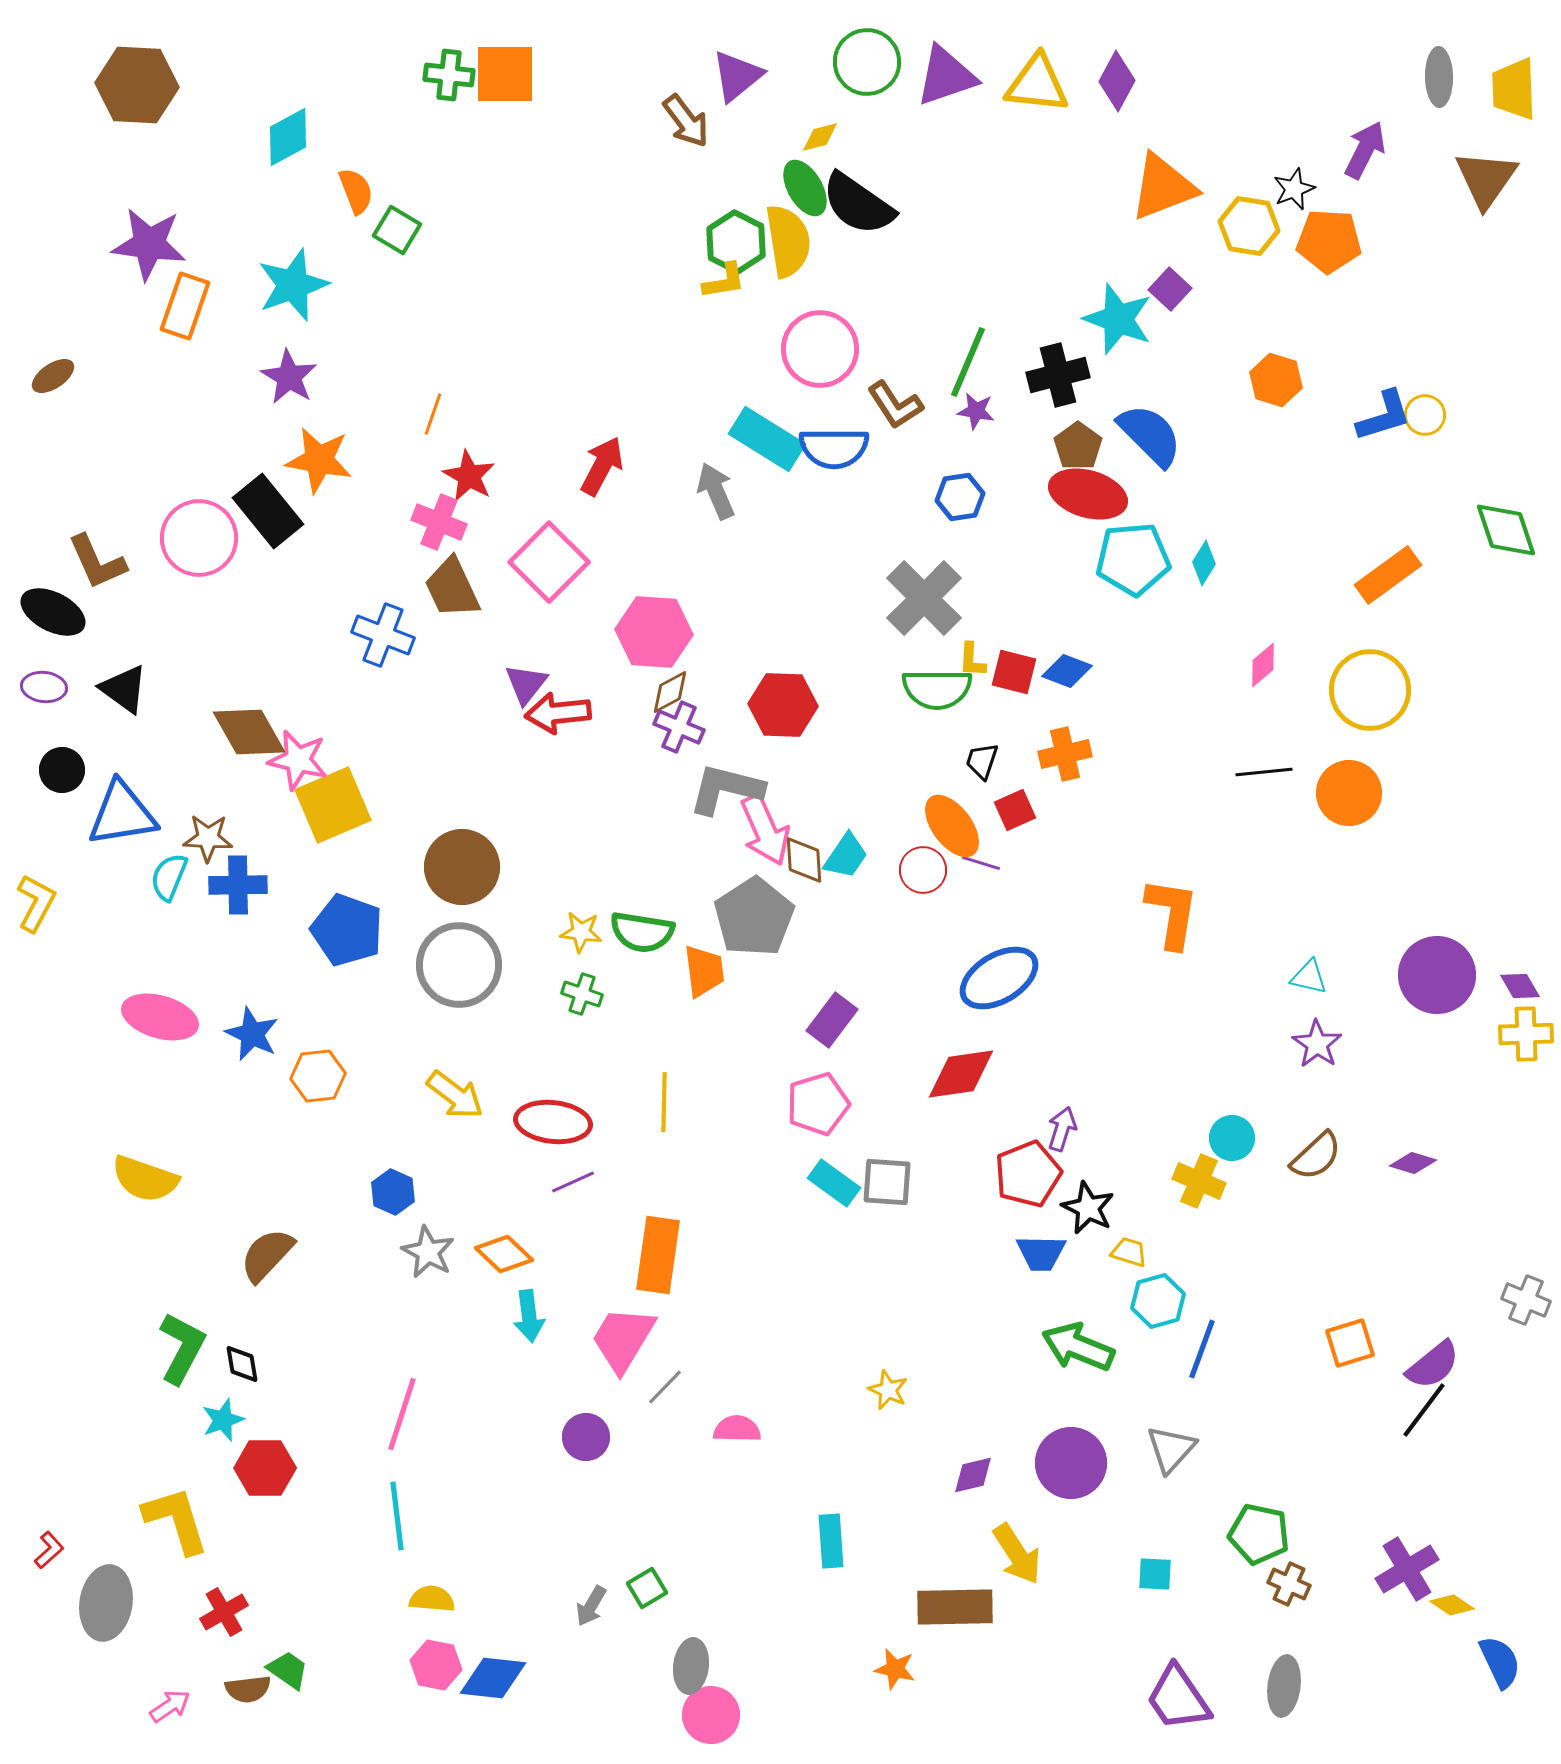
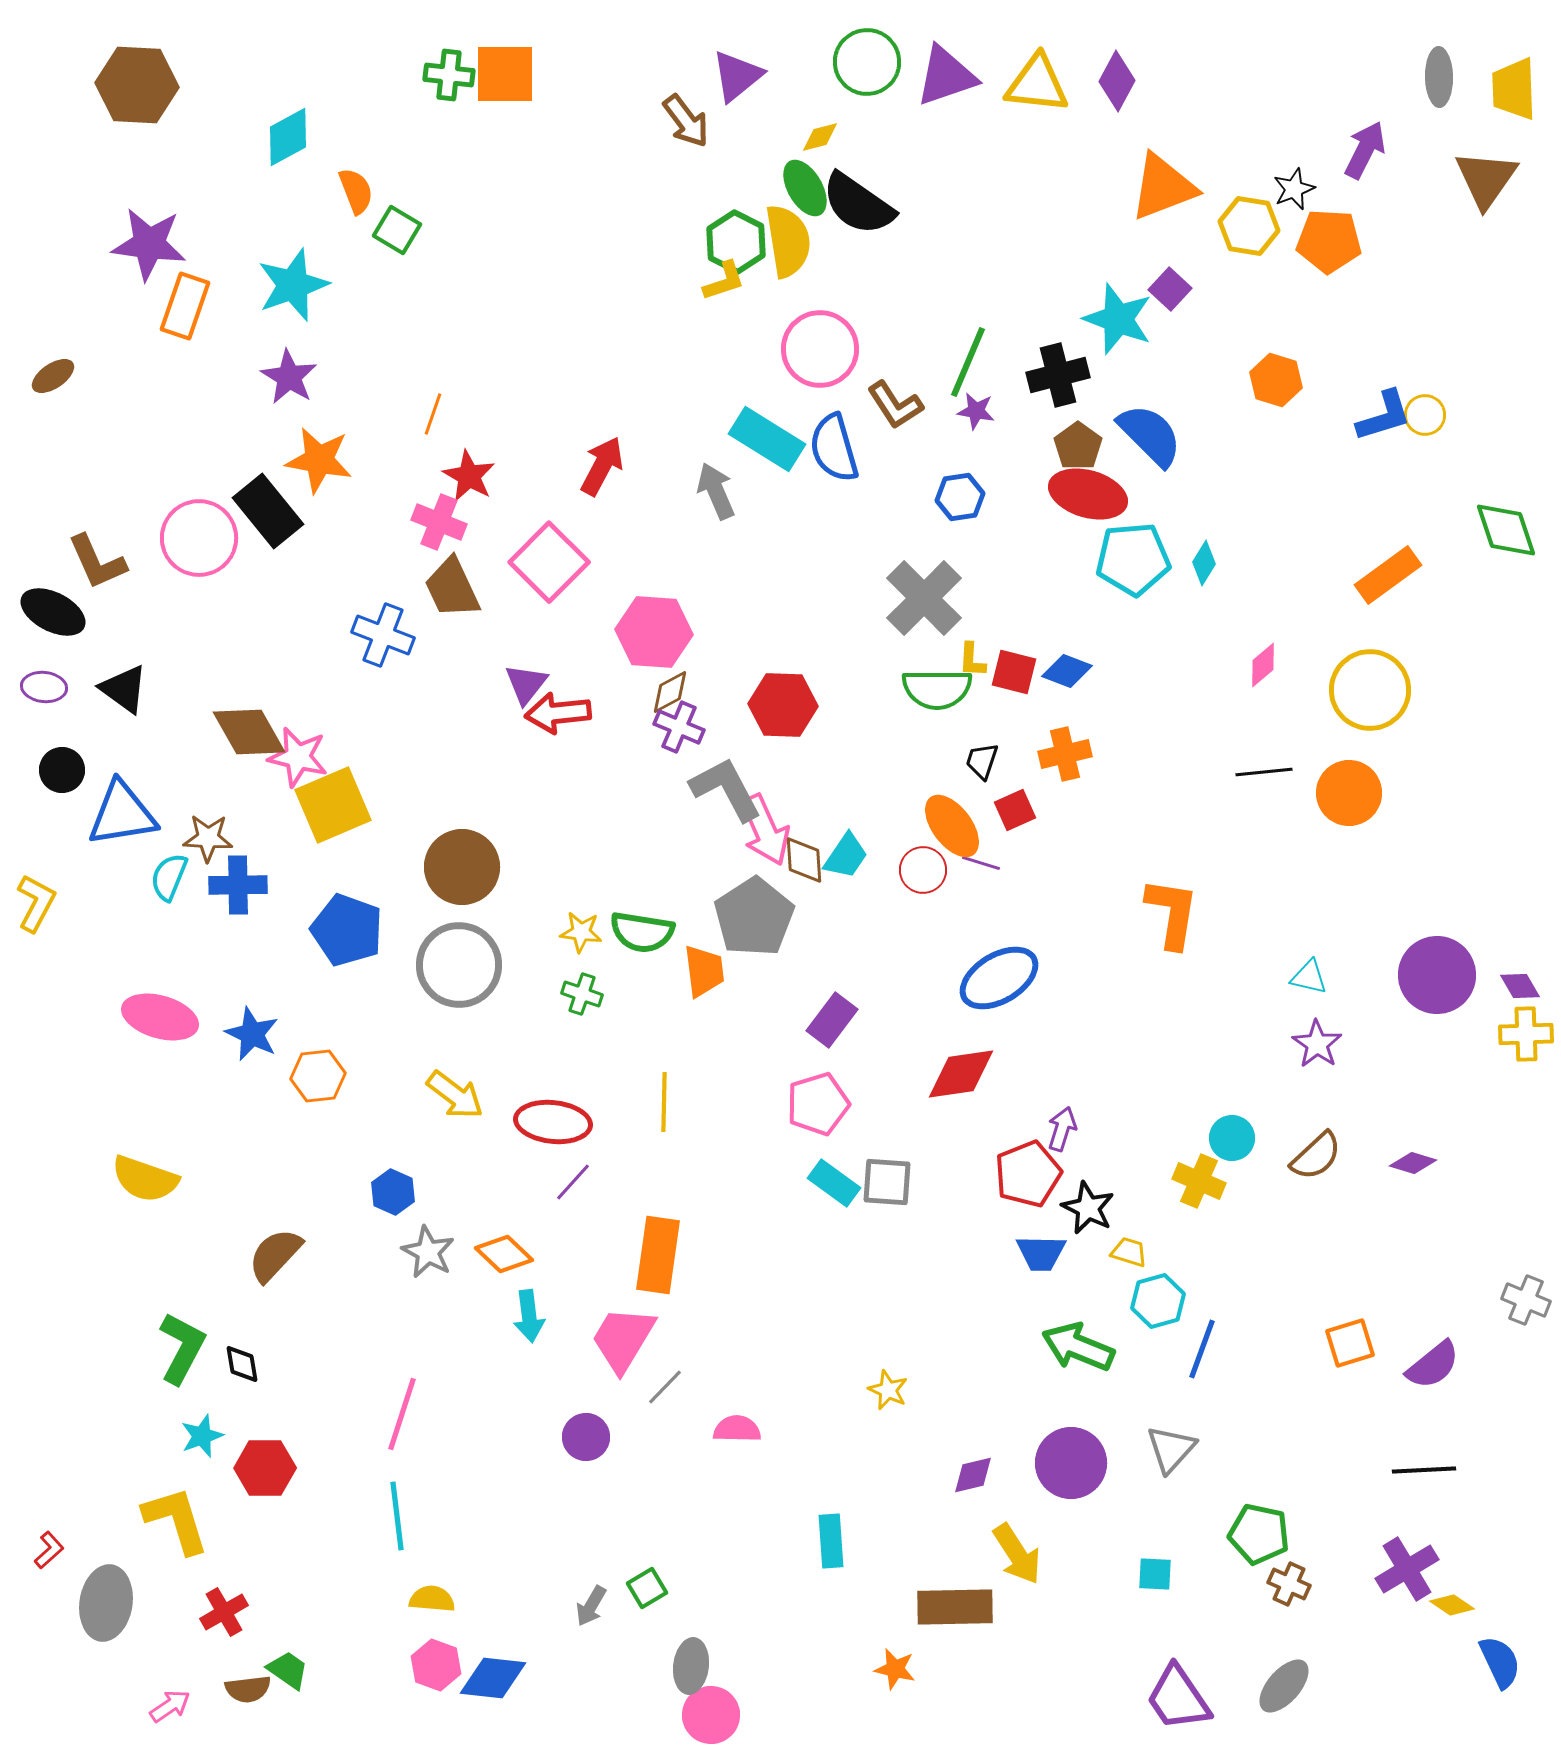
yellow L-shape at (724, 281): rotated 9 degrees counterclockwise
blue semicircle at (834, 448): rotated 74 degrees clockwise
pink star at (298, 760): moved 3 px up
gray L-shape at (726, 789): rotated 48 degrees clockwise
purple line at (573, 1182): rotated 24 degrees counterclockwise
brown semicircle at (267, 1255): moved 8 px right
black line at (1424, 1410): moved 60 px down; rotated 50 degrees clockwise
cyan star at (223, 1420): moved 21 px left, 16 px down
pink hexagon at (436, 1665): rotated 9 degrees clockwise
gray ellipse at (1284, 1686): rotated 34 degrees clockwise
